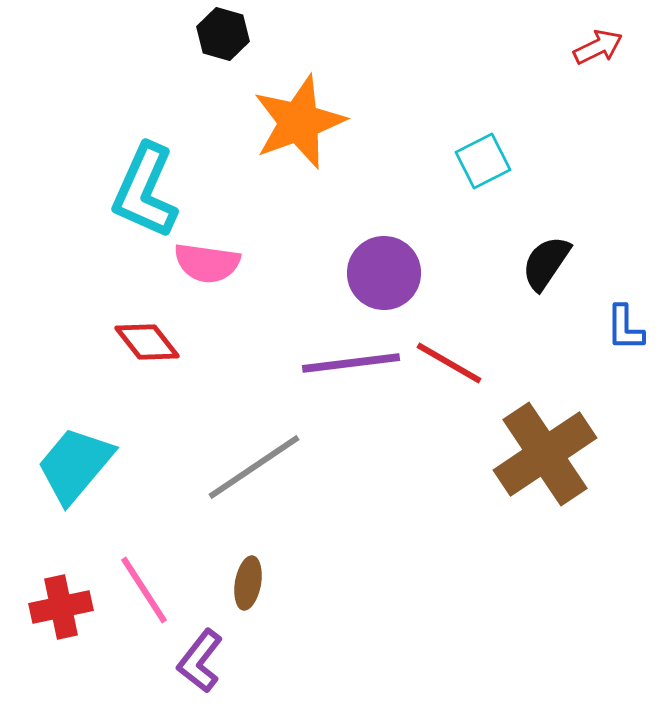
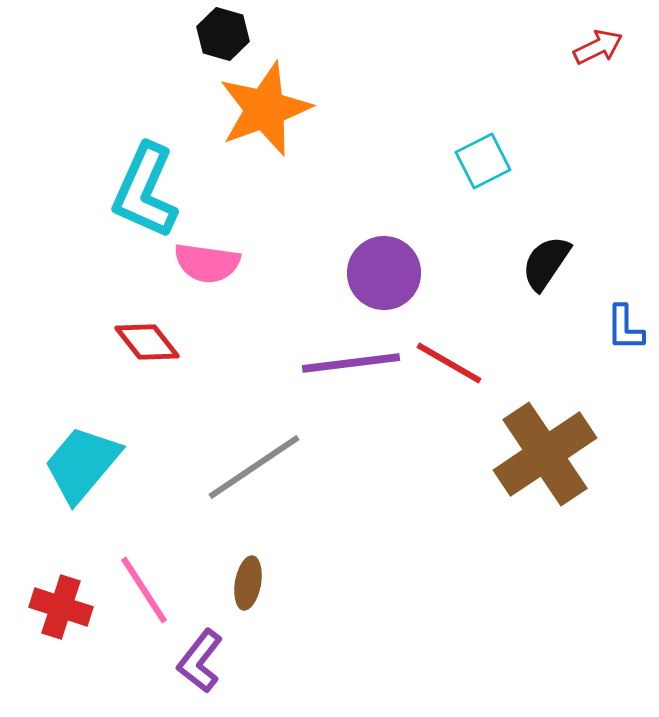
orange star: moved 34 px left, 13 px up
cyan trapezoid: moved 7 px right, 1 px up
red cross: rotated 30 degrees clockwise
